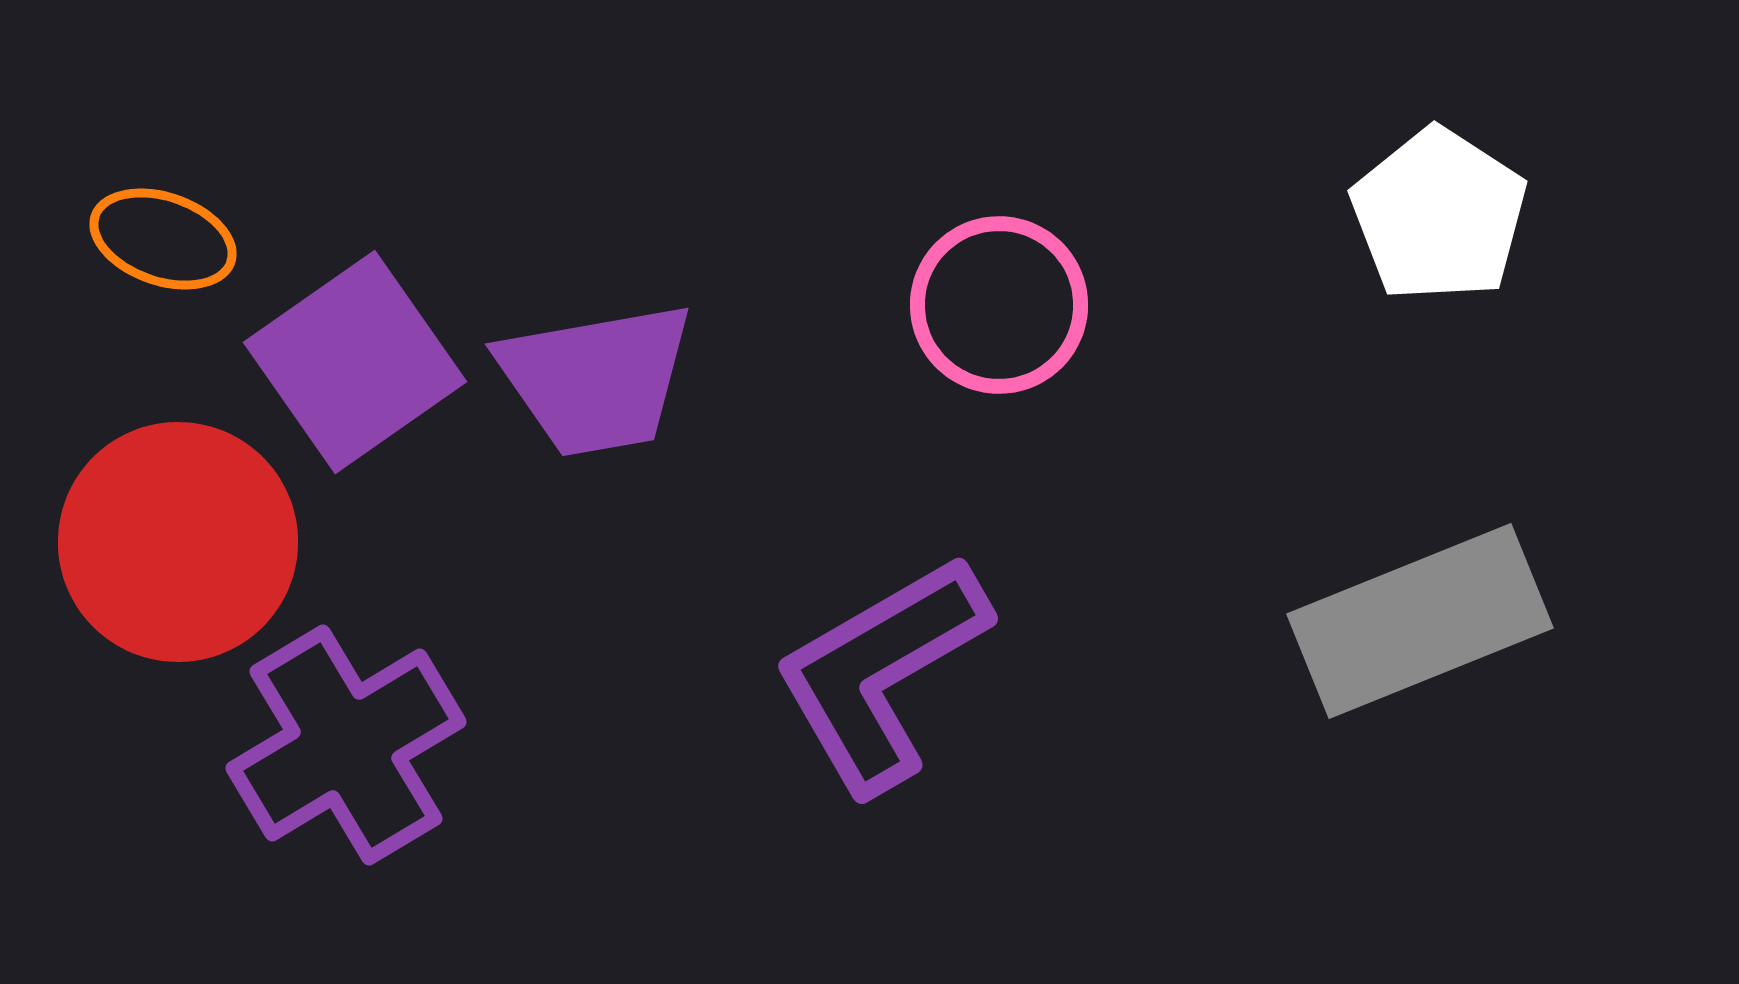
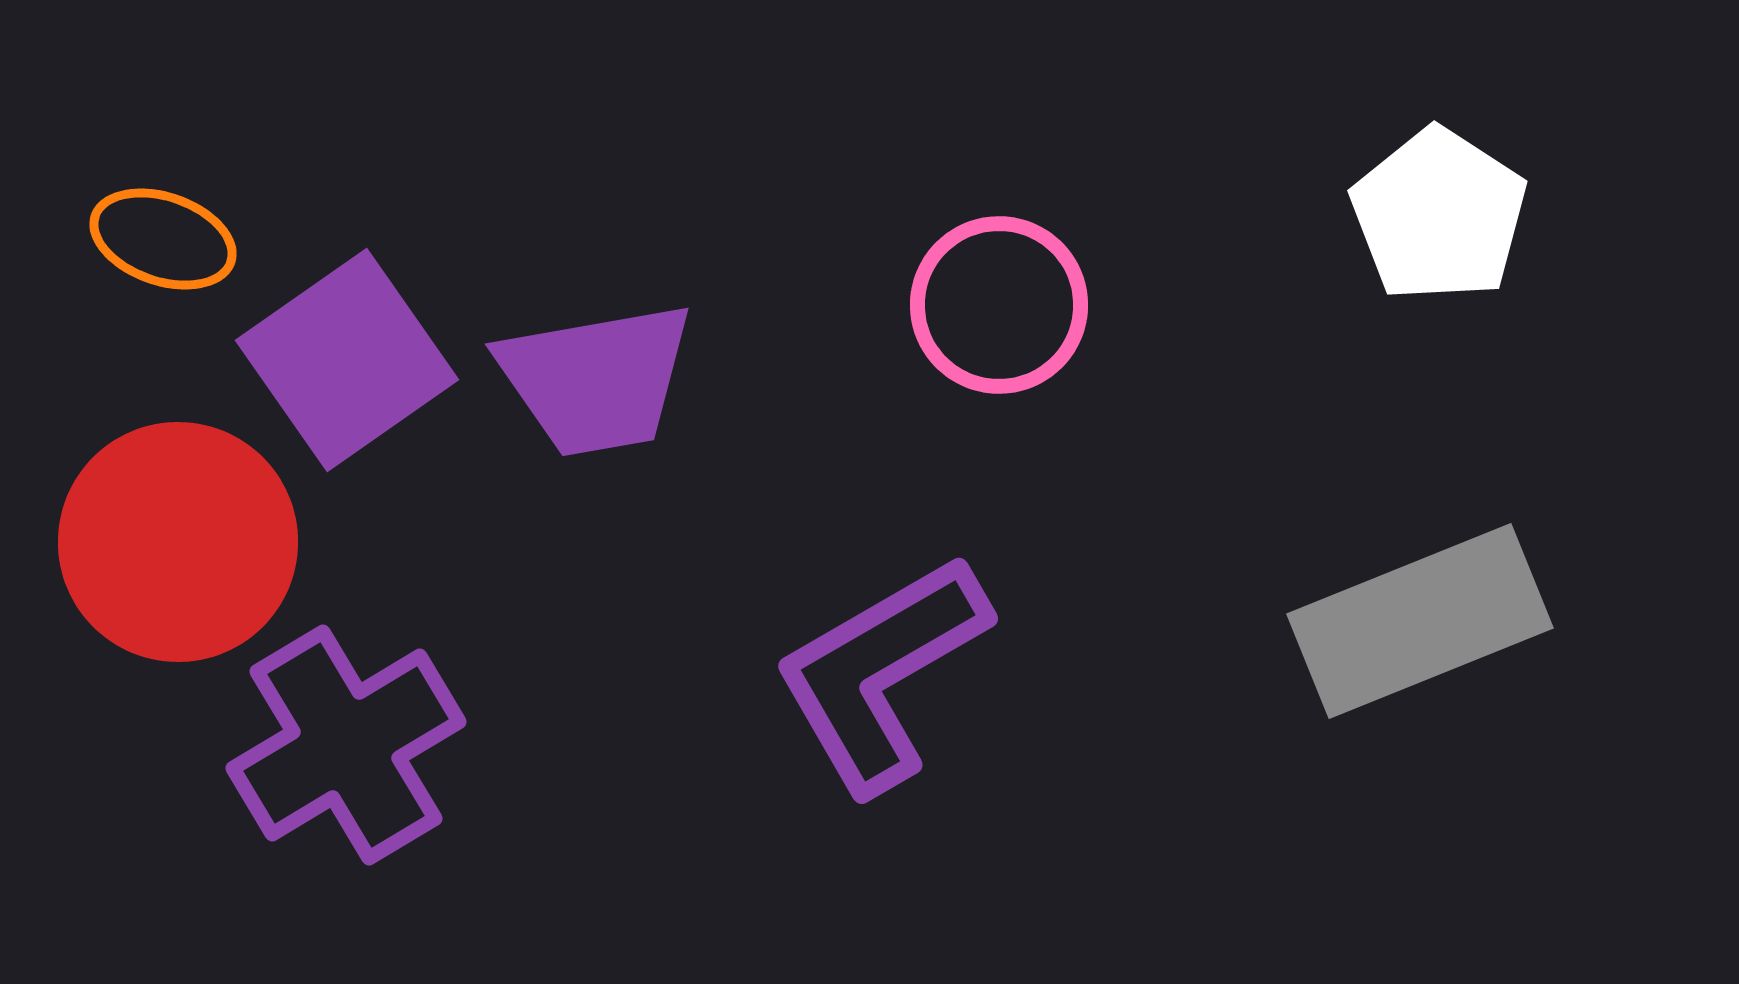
purple square: moved 8 px left, 2 px up
